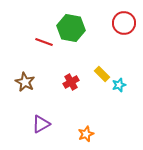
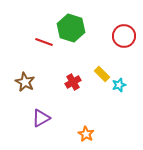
red circle: moved 13 px down
green hexagon: rotated 8 degrees clockwise
red cross: moved 2 px right
purple triangle: moved 6 px up
orange star: rotated 21 degrees counterclockwise
